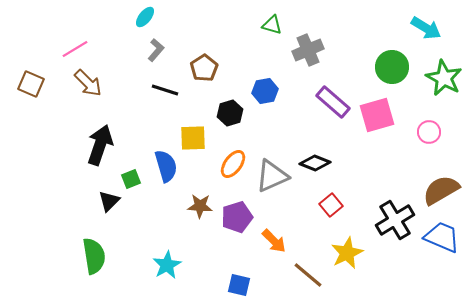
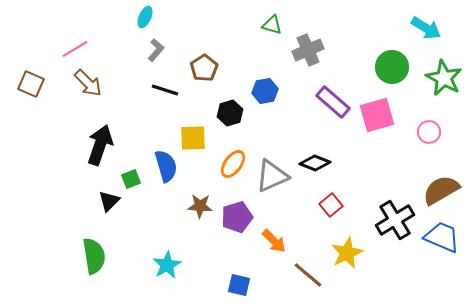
cyan ellipse: rotated 15 degrees counterclockwise
